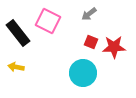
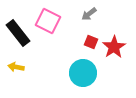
red star: rotated 30 degrees counterclockwise
